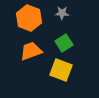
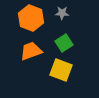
orange hexagon: moved 2 px right
